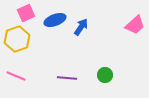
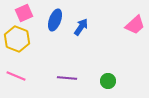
pink square: moved 2 px left
blue ellipse: rotated 50 degrees counterclockwise
yellow hexagon: rotated 20 degrees counterclockwise
green circle: moved 3 px right, 6 px down
